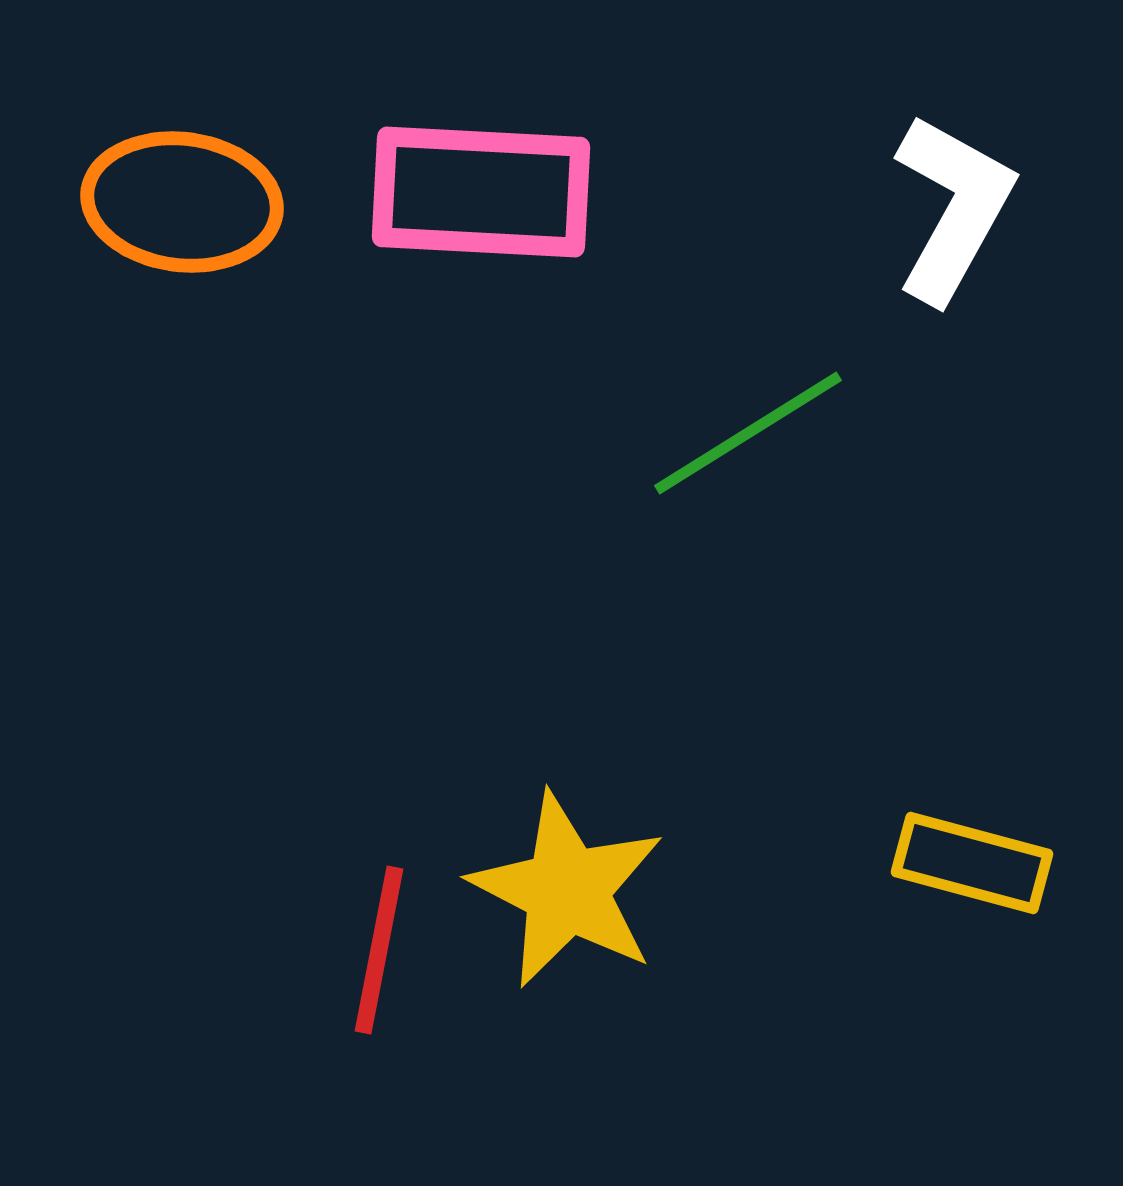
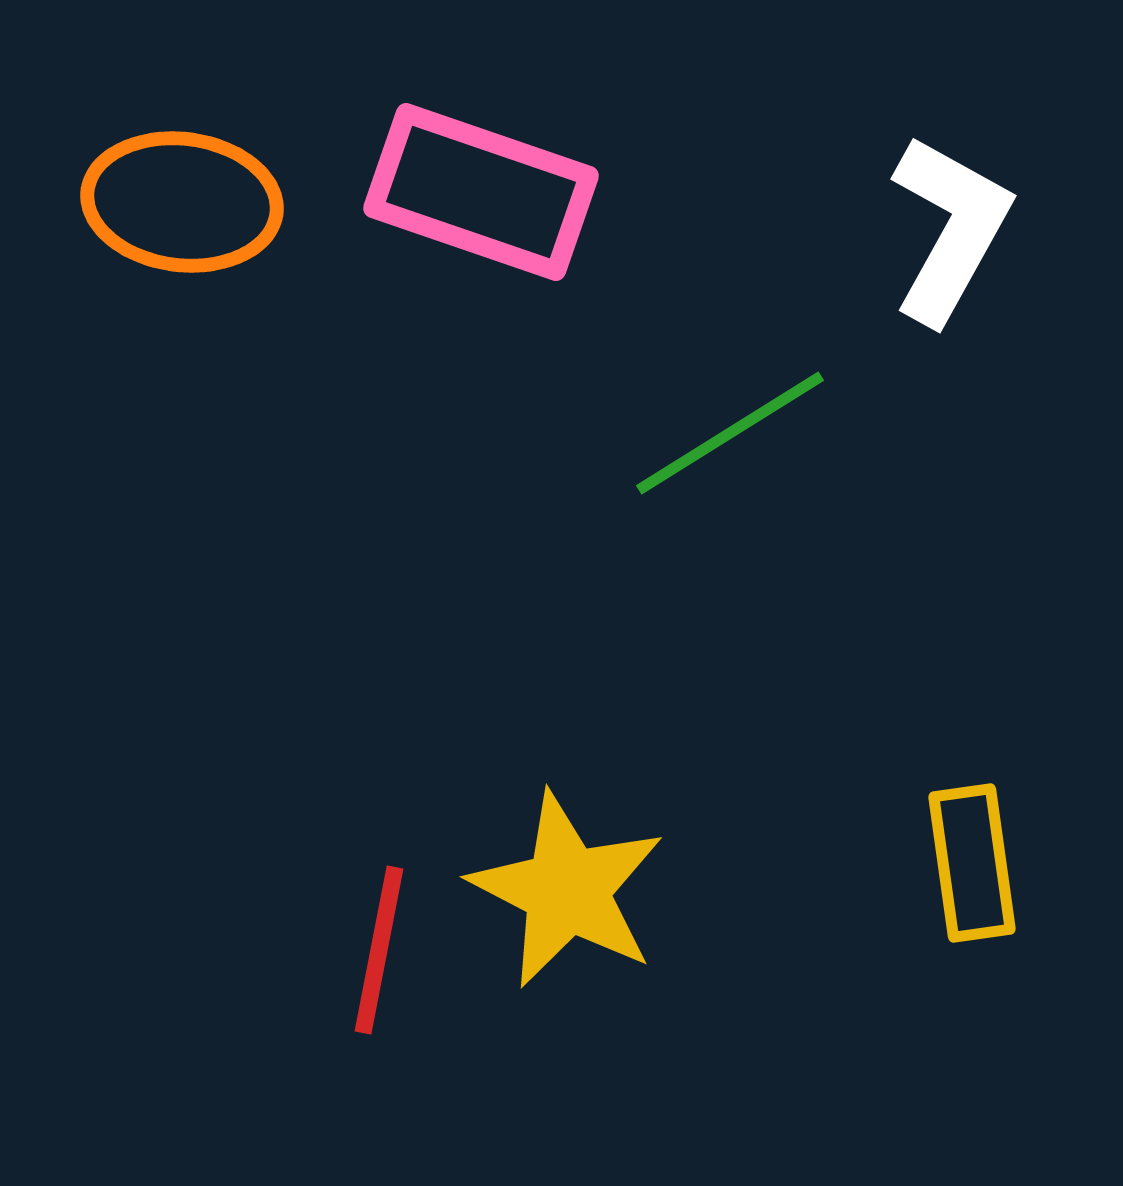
pink rectangle: rotated 16 degrees clockwise
white L-shape: moved 3 px left, 21 px down
green line: moved 18 px left
yellow rectangle: rotated 67 degrees clockwise
